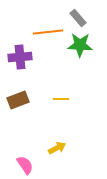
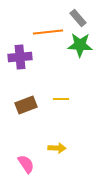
brown rectangle: moved 8 px right, 5 px down
yellow arrow: rotated 30 degrees clockwise
pink semicircle: moved 1 px right, 1 px up
